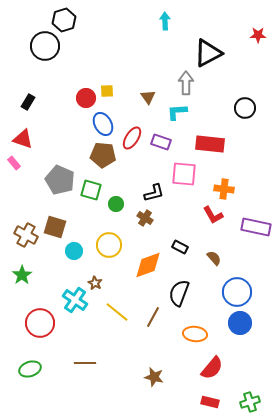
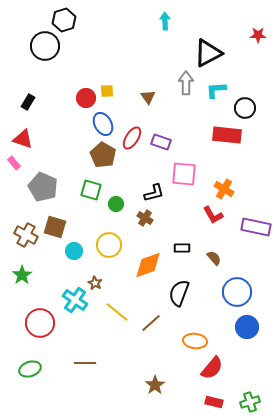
cyan L-shape at (177, 112): moved 39 px right, 22 px up
red rectangle at (210, 144): moved 17 px right, 9 px up
brown pentagon at (103, 155): rotated 25 degrees clockwise
gray pentagon at (60, 180): moved 17 px left, 7 px down
orange cross at (224, 189): rotated 24 degrees clockwise
black rectangle at (180, 247): moved 2 px right, 1 px down; rotated 28 degrees counterclockwise
brown line at (153, 317): moved 2 px left, 6 px down; rotated 20 degrees clockwise
blue circle at (240, 323): moved 7 px right, 4 px down
orange ellipse at (195, 334): moved 7 px down
brown star at (154, 377): moved 1 px right, 8 px down; rotated 24 degrees clockwise
red rectangle at (210, 402): moved 4 px right
